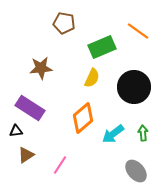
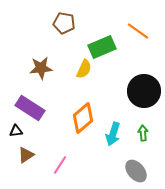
yellow semicircle: moved 8 px left, 9 px up
black circle: moved 10 px right, 4 px down
cyan arrow: rotated 35 degrees counterclockwise
